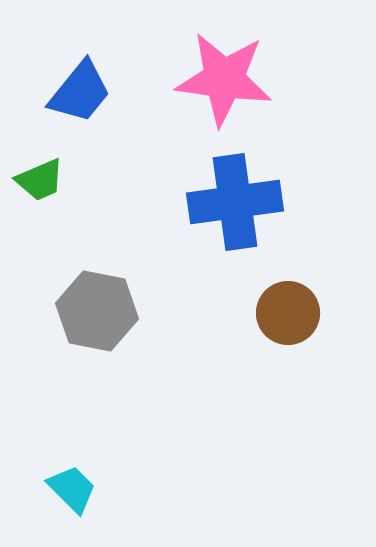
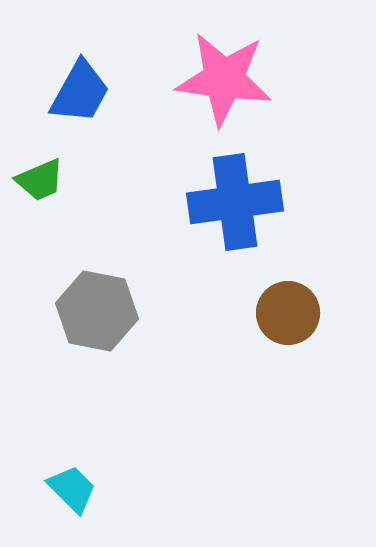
blue trapezoid: rotated 10 degrees counterclockwise
